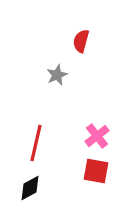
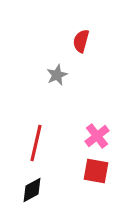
black diamond: moved 2 px right, 2 px down
